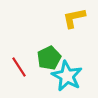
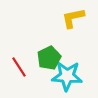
yellow L-shape: moved 1 px left
cyan star: rotated 24 degrees counterclockwise
